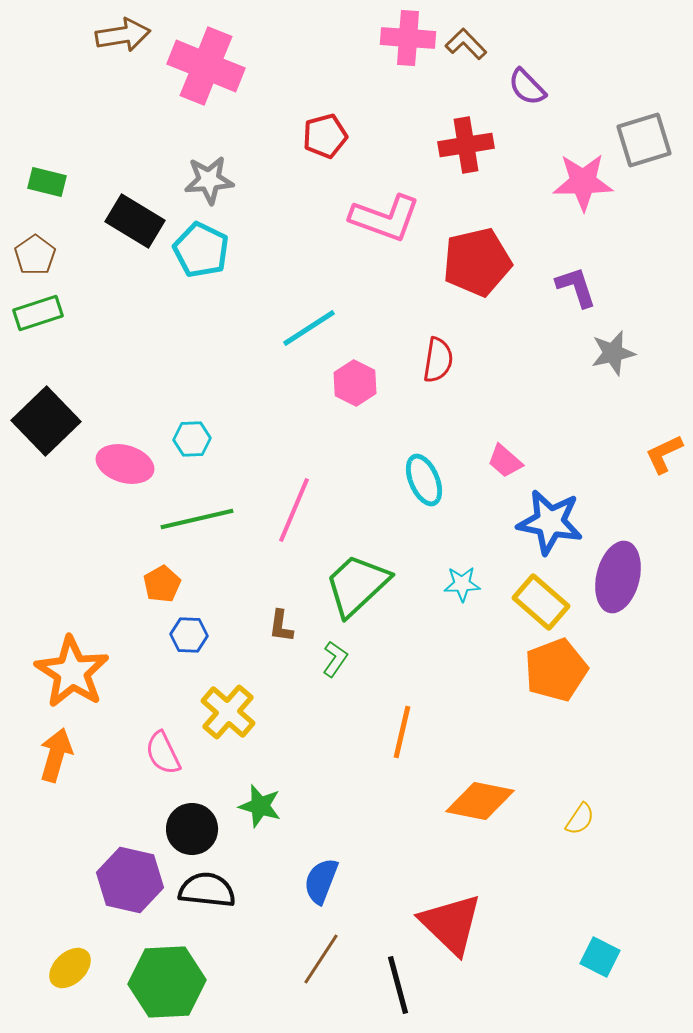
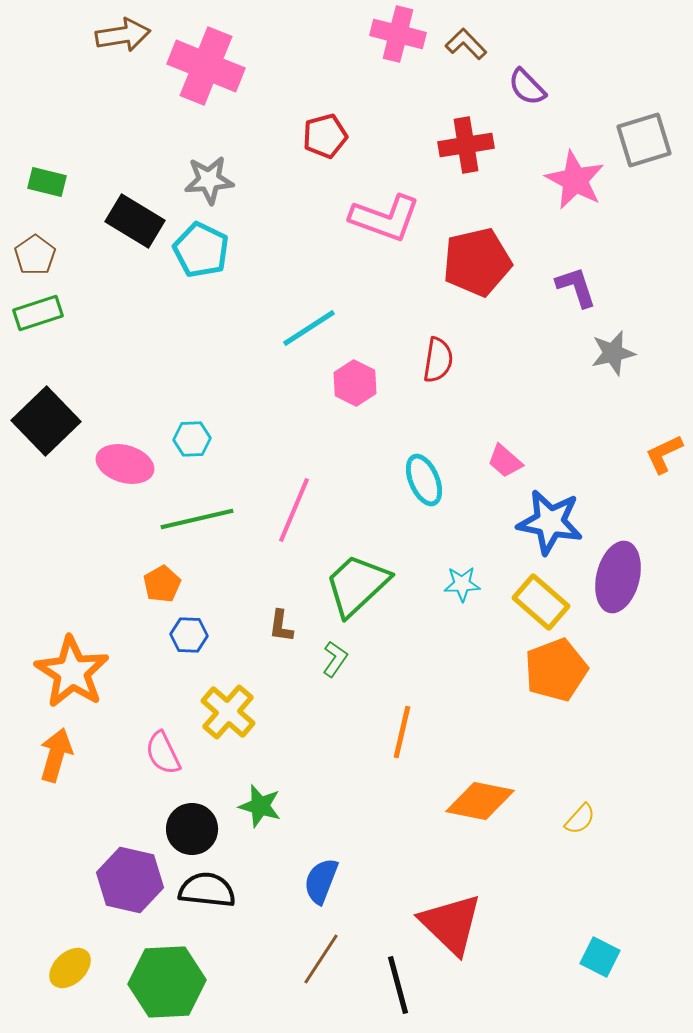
pink cross at (408, 38): moved 10 px left, 4 px up; rotated 10 degrees clockwise
pink star at (583, 182): moved 8 px left, 2 px up; rotated 28 degrees clockwise
yellow semicircle at (580, 819): rotated 8 degrees clockwise
